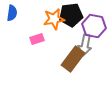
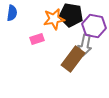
black pentagon: rotated 15 degrees clockwise
